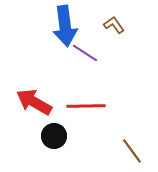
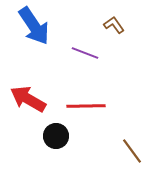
blue arrow: moved 31 px left; rotated 27 degrees counterclockwise
purple line: rotated 12 degrees counterclockwise
red arrow: moved 6 px left, 3 px up
black circle: moved 2 px right
